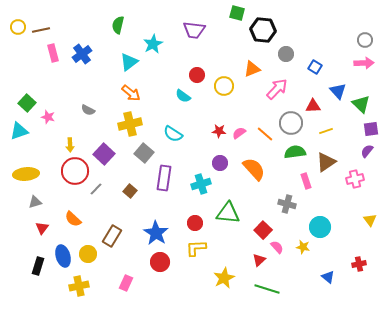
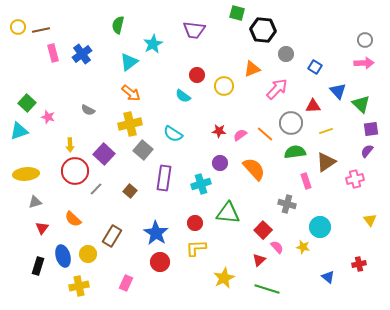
pink semicircle at (239, 133): moved 1 px right, 2 px down
gray square at (144, 153): moved 1 px left, 3 px up
